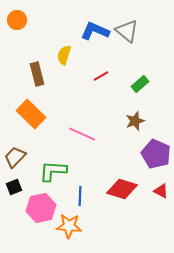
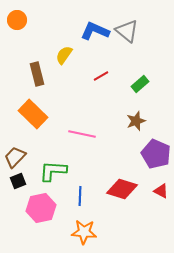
yellow semicircle: rotated 18 degrees clockwise
orange rectangle: moved 2 px right
brown star: moved 1 px right
pink line: rotated 12 degrees counterclockwise
black square: moved 4 px right, 6 px up
orange star: moved 15 px right, 6 px down
